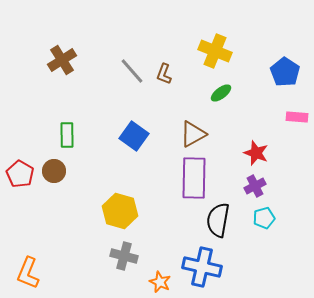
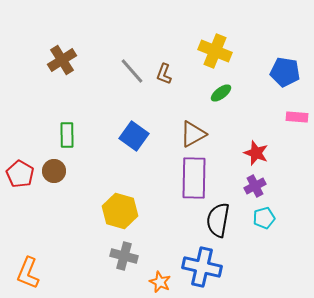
blue pentagon: rotated 24 degrees counterclockwise
